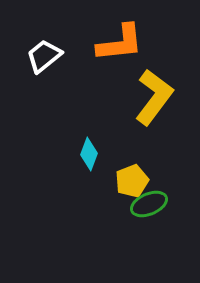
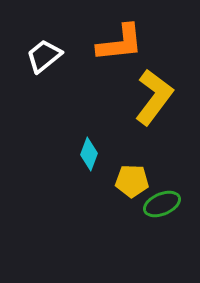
yellow pentagon: rotated 24 degrees clockwise
green ellipse: moved 13 px right
